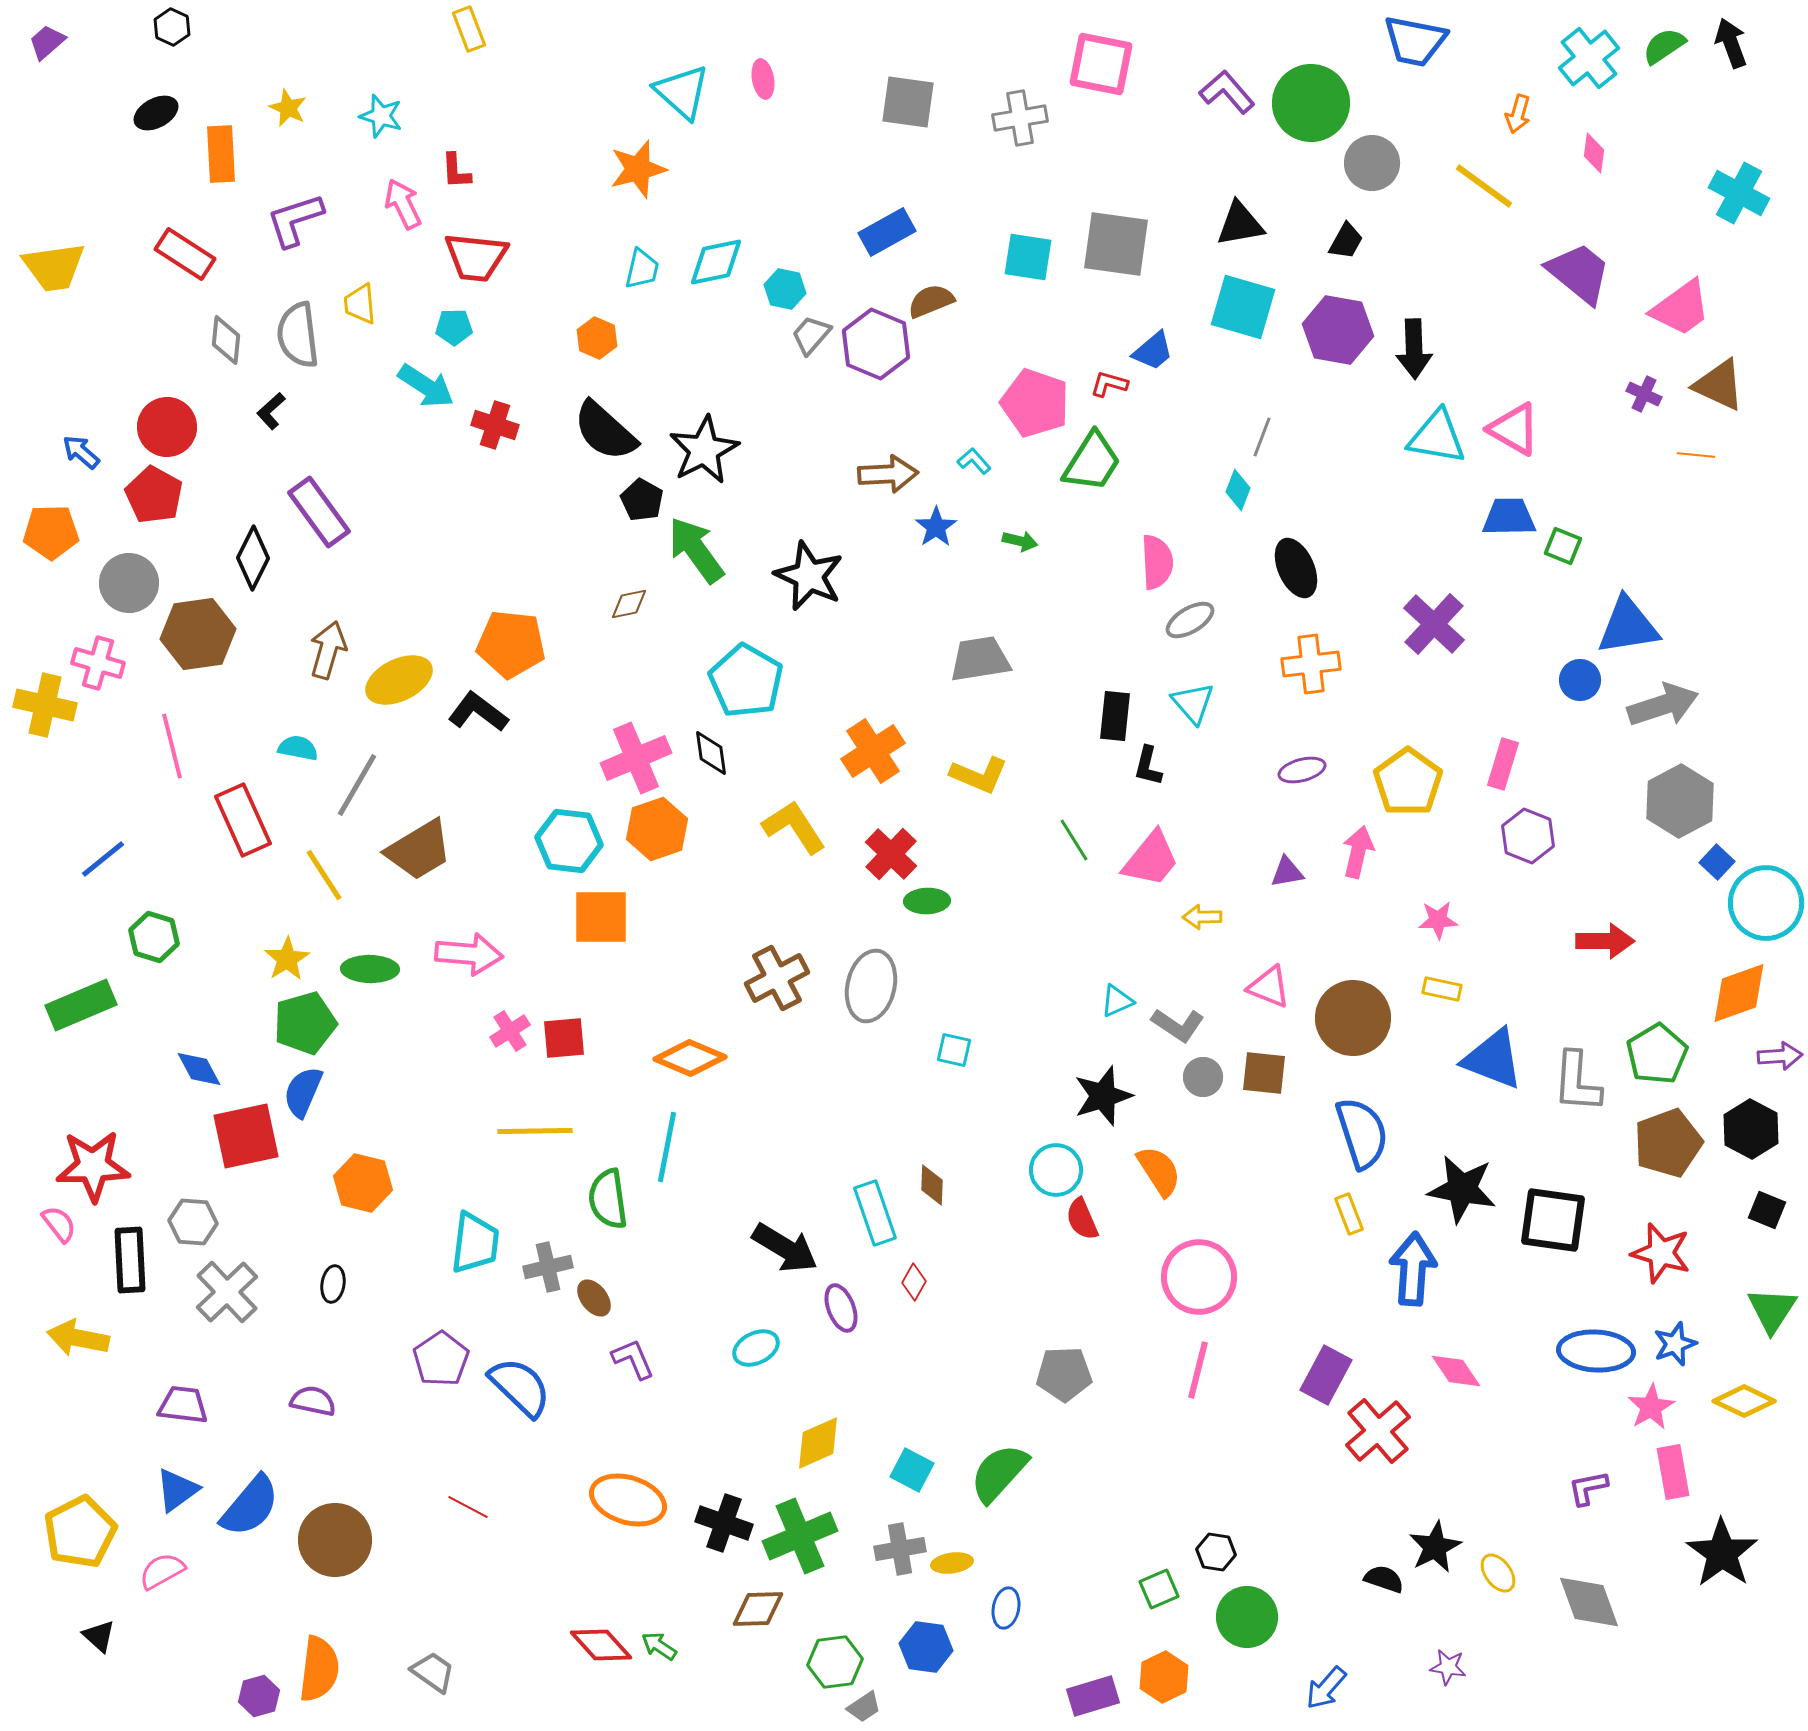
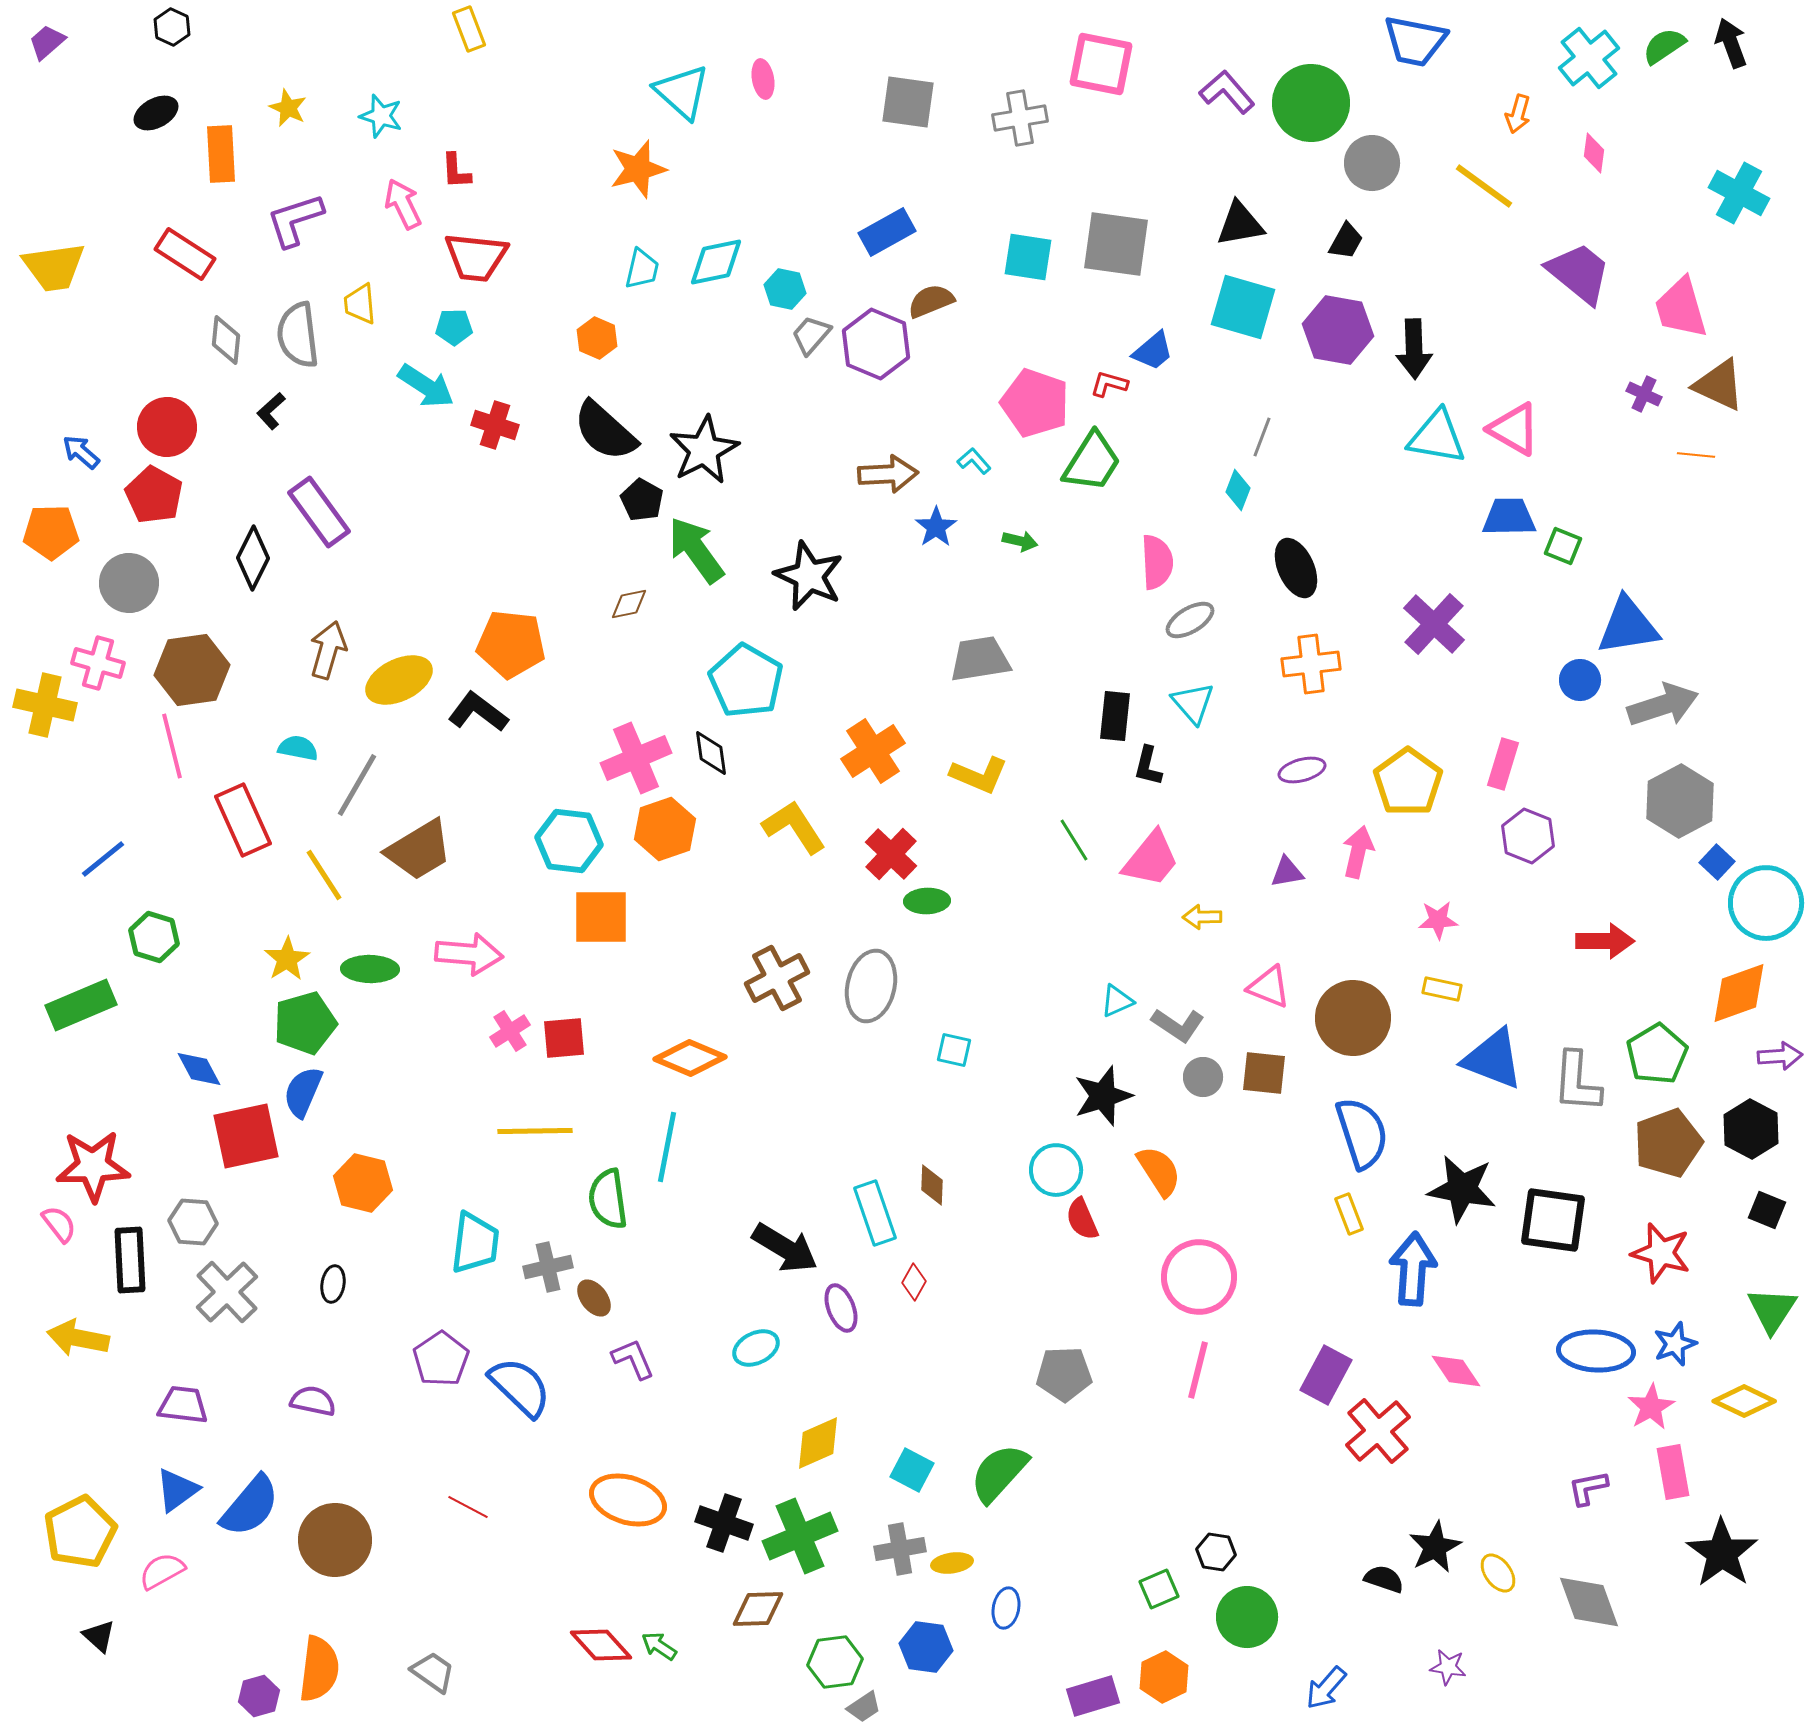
pink trapezoid at (1681, 308): rotated 110 degrees clockwise
brown hexagon at (198, 634): moved 6 px left, 36 px down
orange hexagon at (657, 829): moved 8 px right
